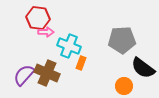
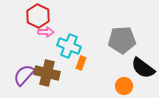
red hexagon: moved 2 px up; rotated 20 degrees clockwise
brown cross: rotated 10 degrees counterclockwise
